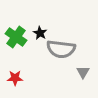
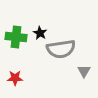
green cross: rotated 30 degrees counterclockwise
gray semicircle: rotated 16 degrees counterclockwise
gray triangle: moved 1 px right, 1 px up
